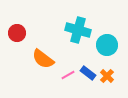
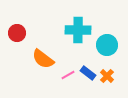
cyan cross: rotated 15 degrees counterclockwise
